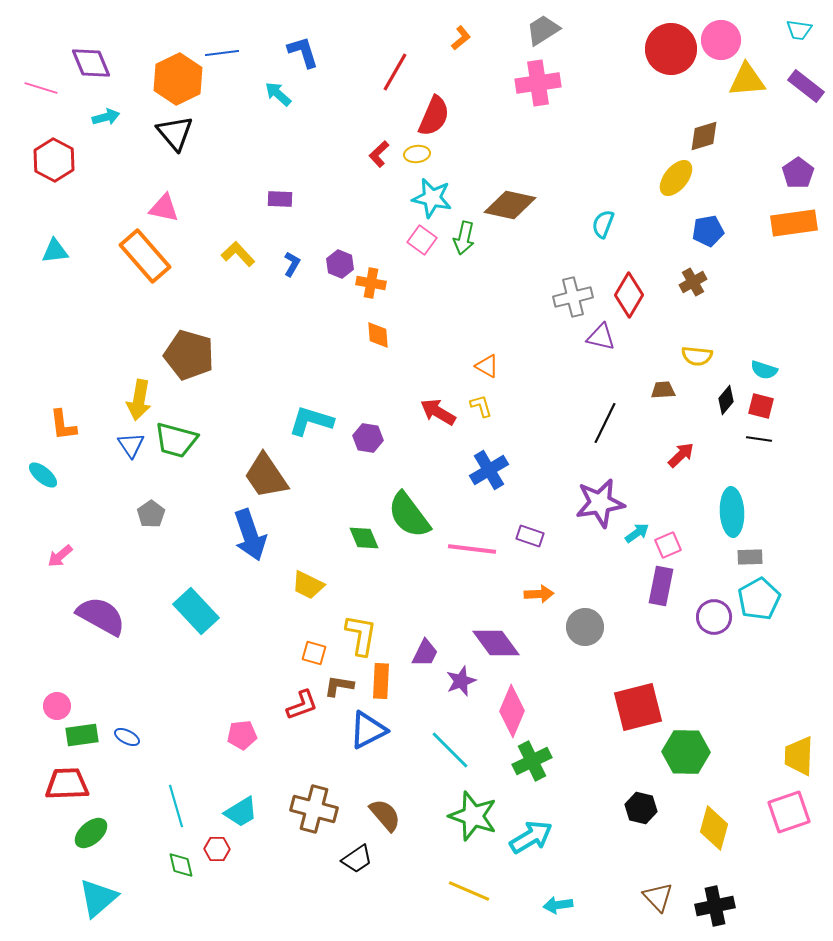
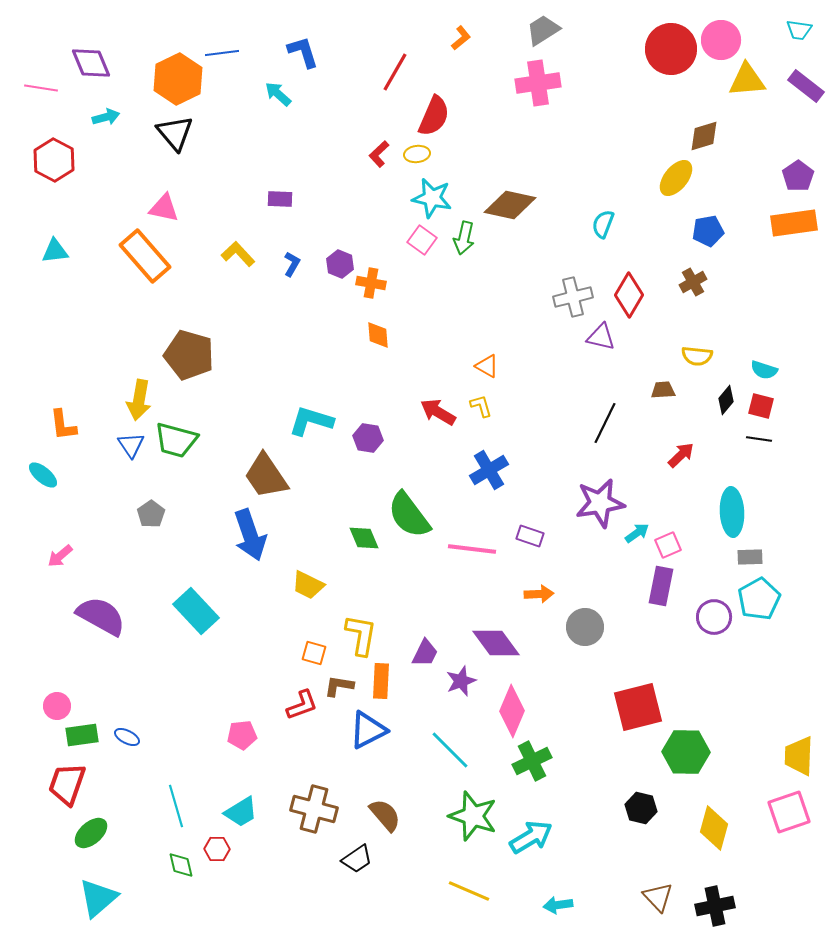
pink line at (41, 88): rotated 8 degrees counterclockwise
purple pentagon at (798, 173): moved 3 px down
red trapezoid at (67, 784): rotated 69 degrees counterclockwise
